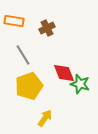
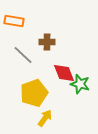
brown cross: moved 14 px down; rotated 28 degrees clockwise
gray line: rotated 15 degrees counterclockwise
yellow pentagon: moved 5 px right, 7 px down
